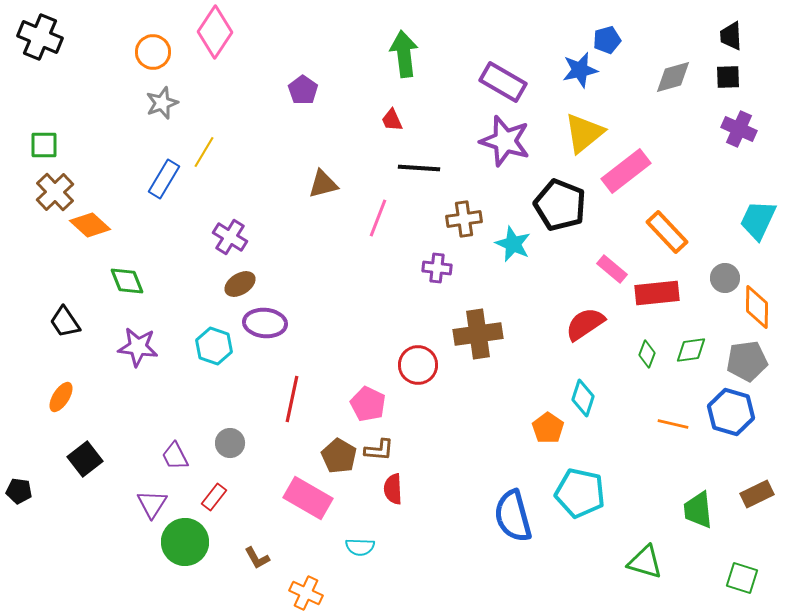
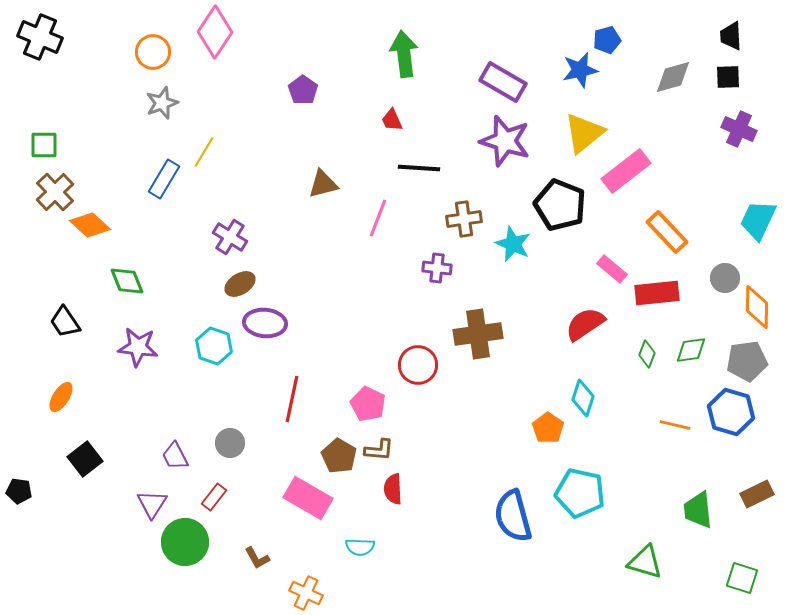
orange line at (673, 424): moved 2 px right, 1 px down
